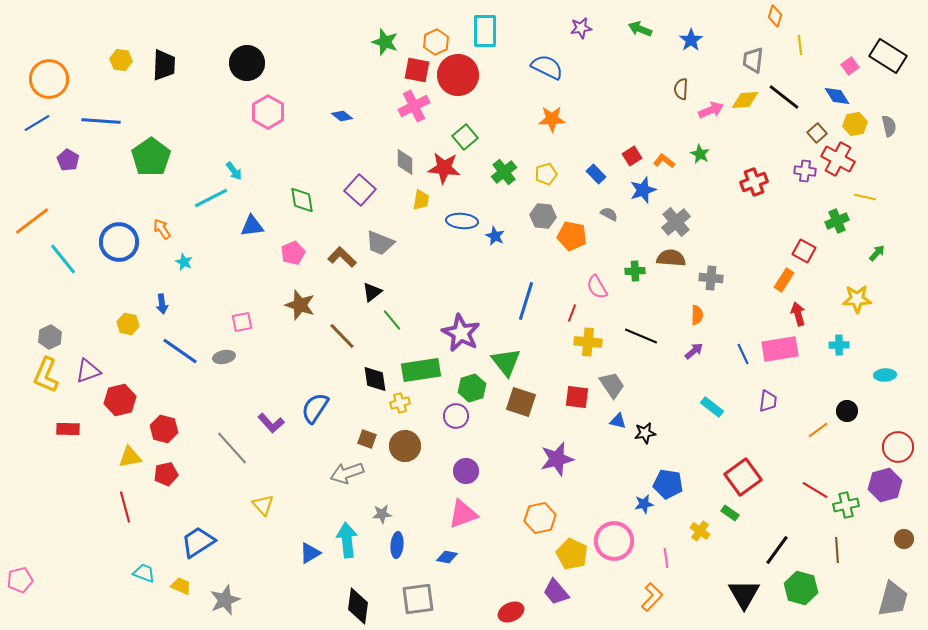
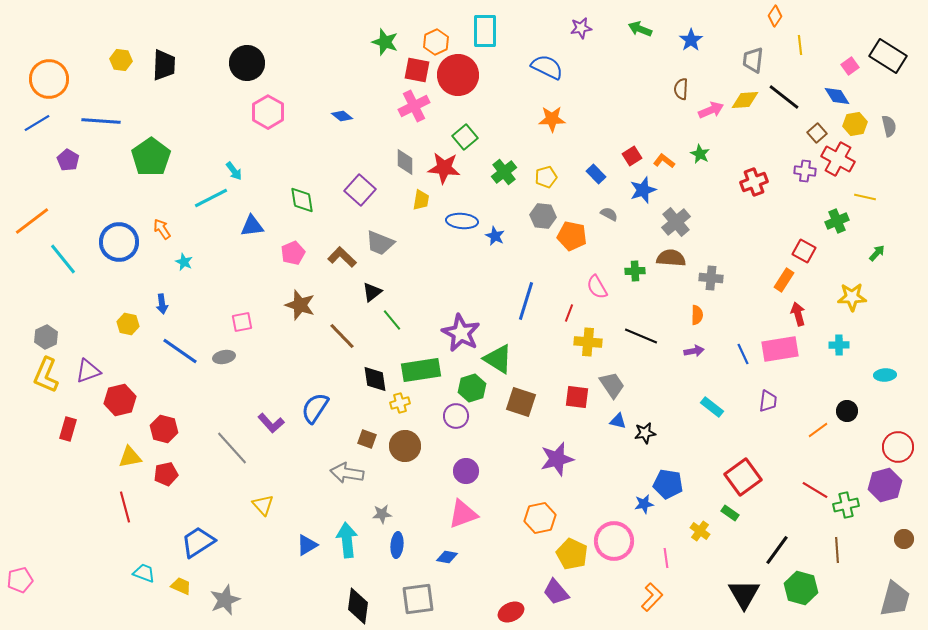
orange diamond at (775, 16): rotated 15 degrees clockwise
yellow pentagon at (546, 174): moved 3 px down
yellow star at (857, 299): moved 5 px left, 2 px up
red line at (572, 313): moved 3 px left
gray hexagon at (50, 337): moved 4 px left
purple arrow at (694, 351): rotated 30 degrees clockwise
green triangle at (506, 362): moved 8 px left, 3 px up; rotated 20 degrees counterclockwise
red rectangle at (68, 429): rotated 75 degrees counterclockwise
gray arrow at (347, 473): rotated 28 degrees clockwise
blue triangle at (310, 553): moved 3 px left, 8 px up
gray trapezoid at (893, 599): moved 2 px right
